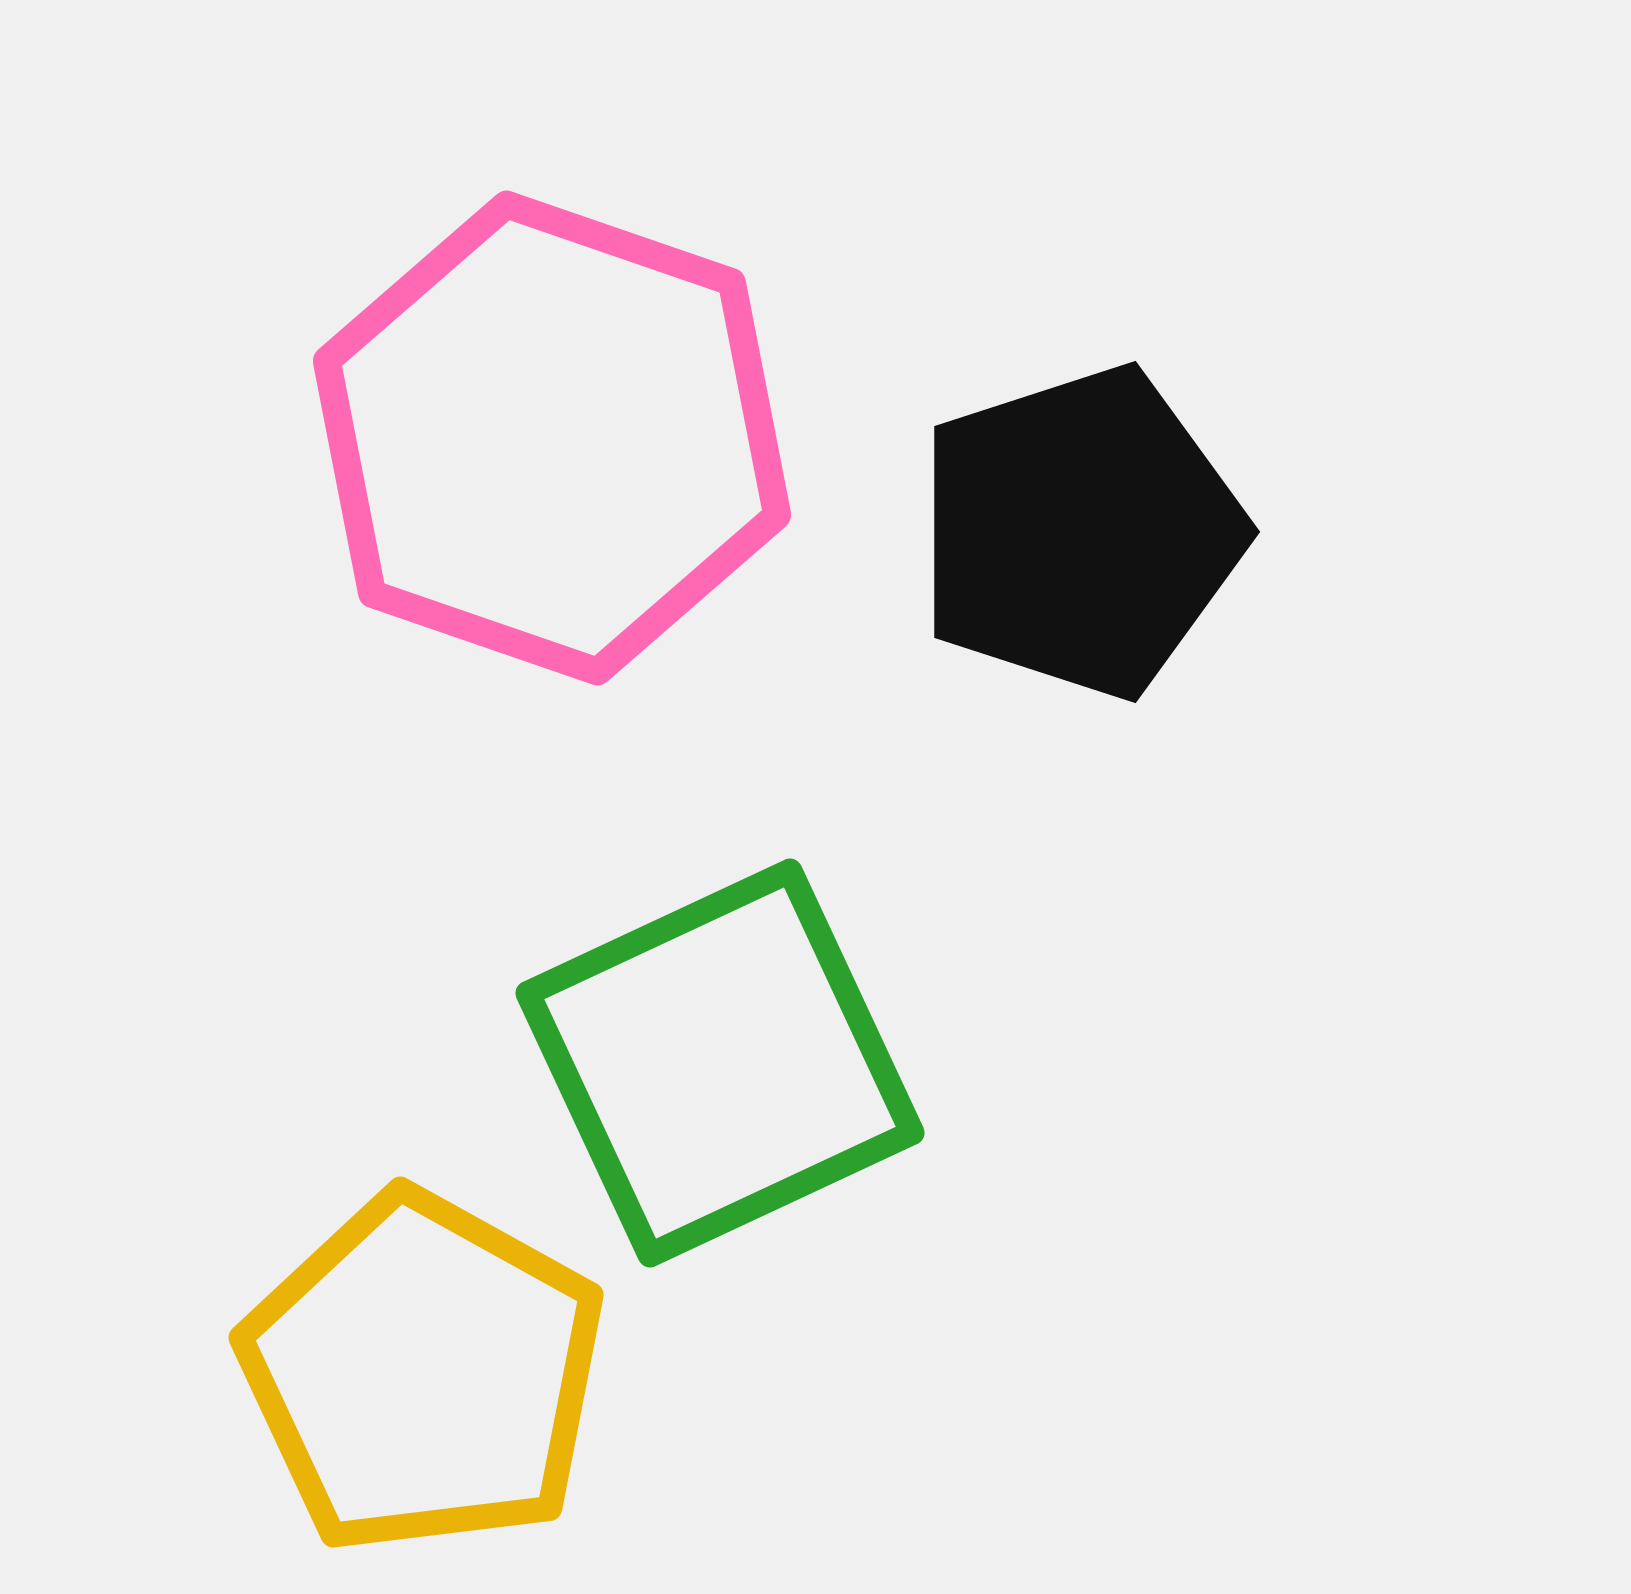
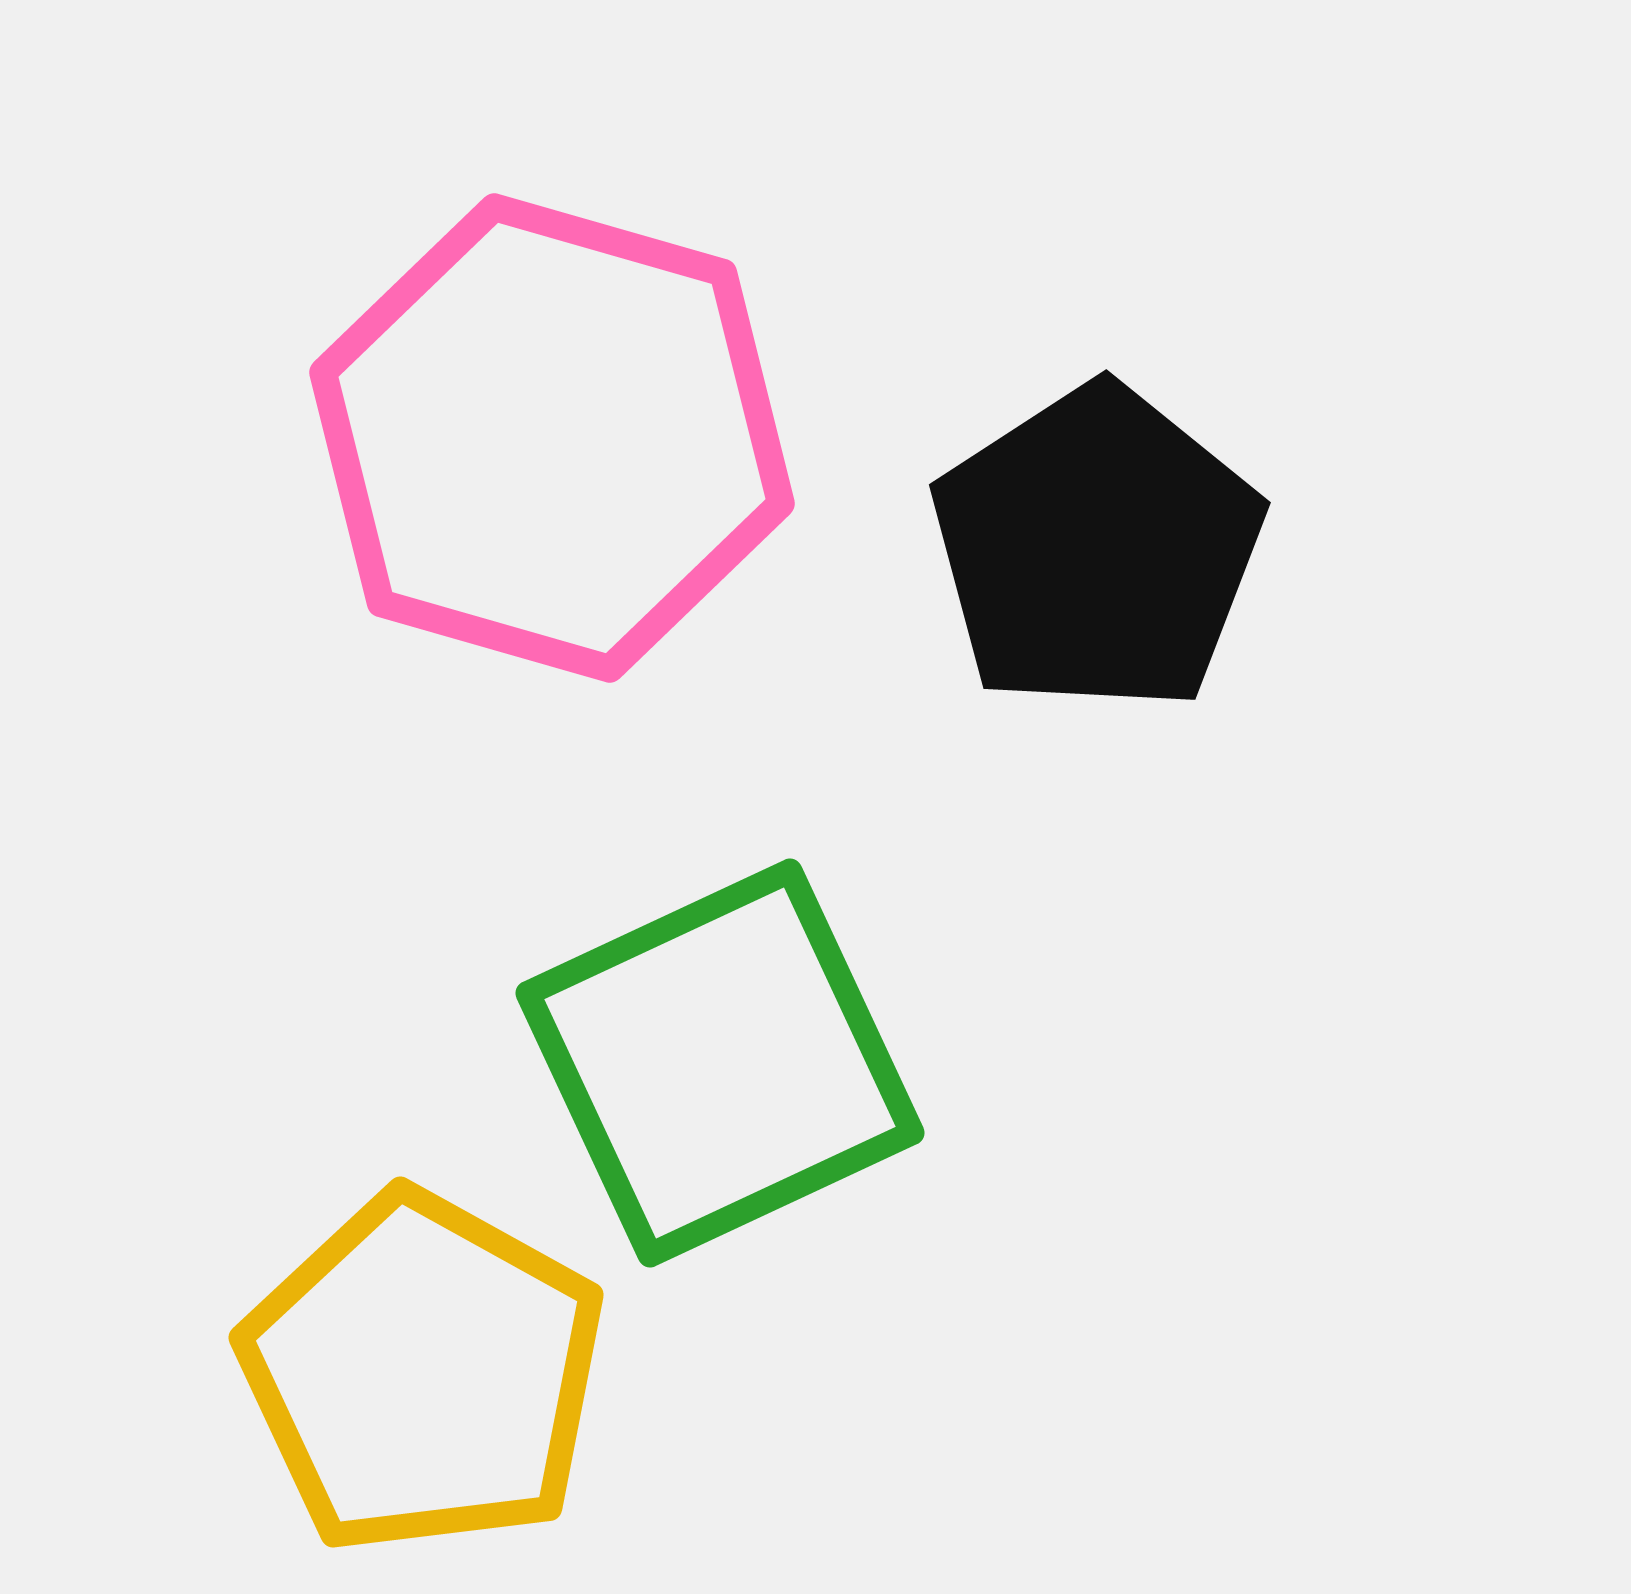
pink hexagon: rotated 3 degrees counterclockwise
black pentagon: moved 17 px right, 17 px down; rotated 15 degrees counterclockwise
